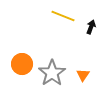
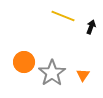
orange circle: moved 2 px right, 2 px up
